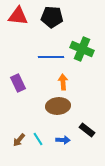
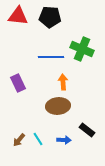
black pentagon: moved 2 px left
blue arrow: moved 1 px right
